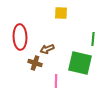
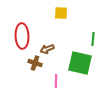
red ellipse: moved 2 px right, 1 px up
